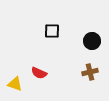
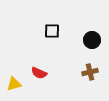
black circle: moved 1 px up
yellow triangle: moved 1 px left; rotated 35 degrees counterclockwise
